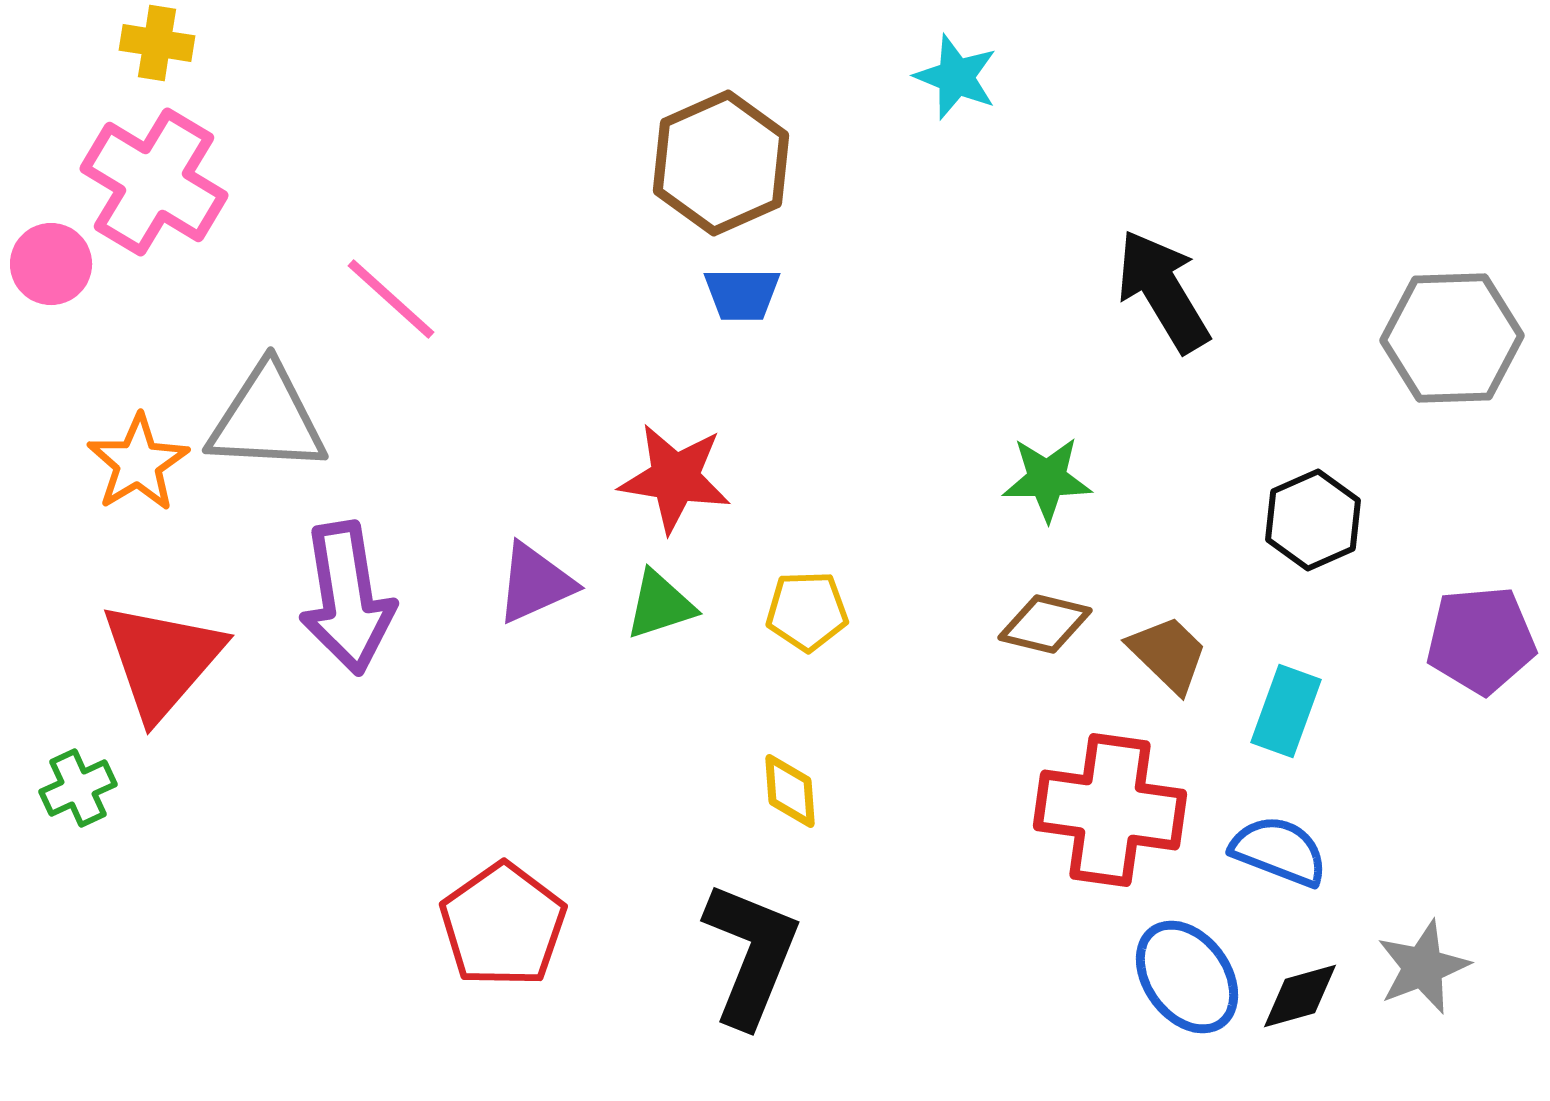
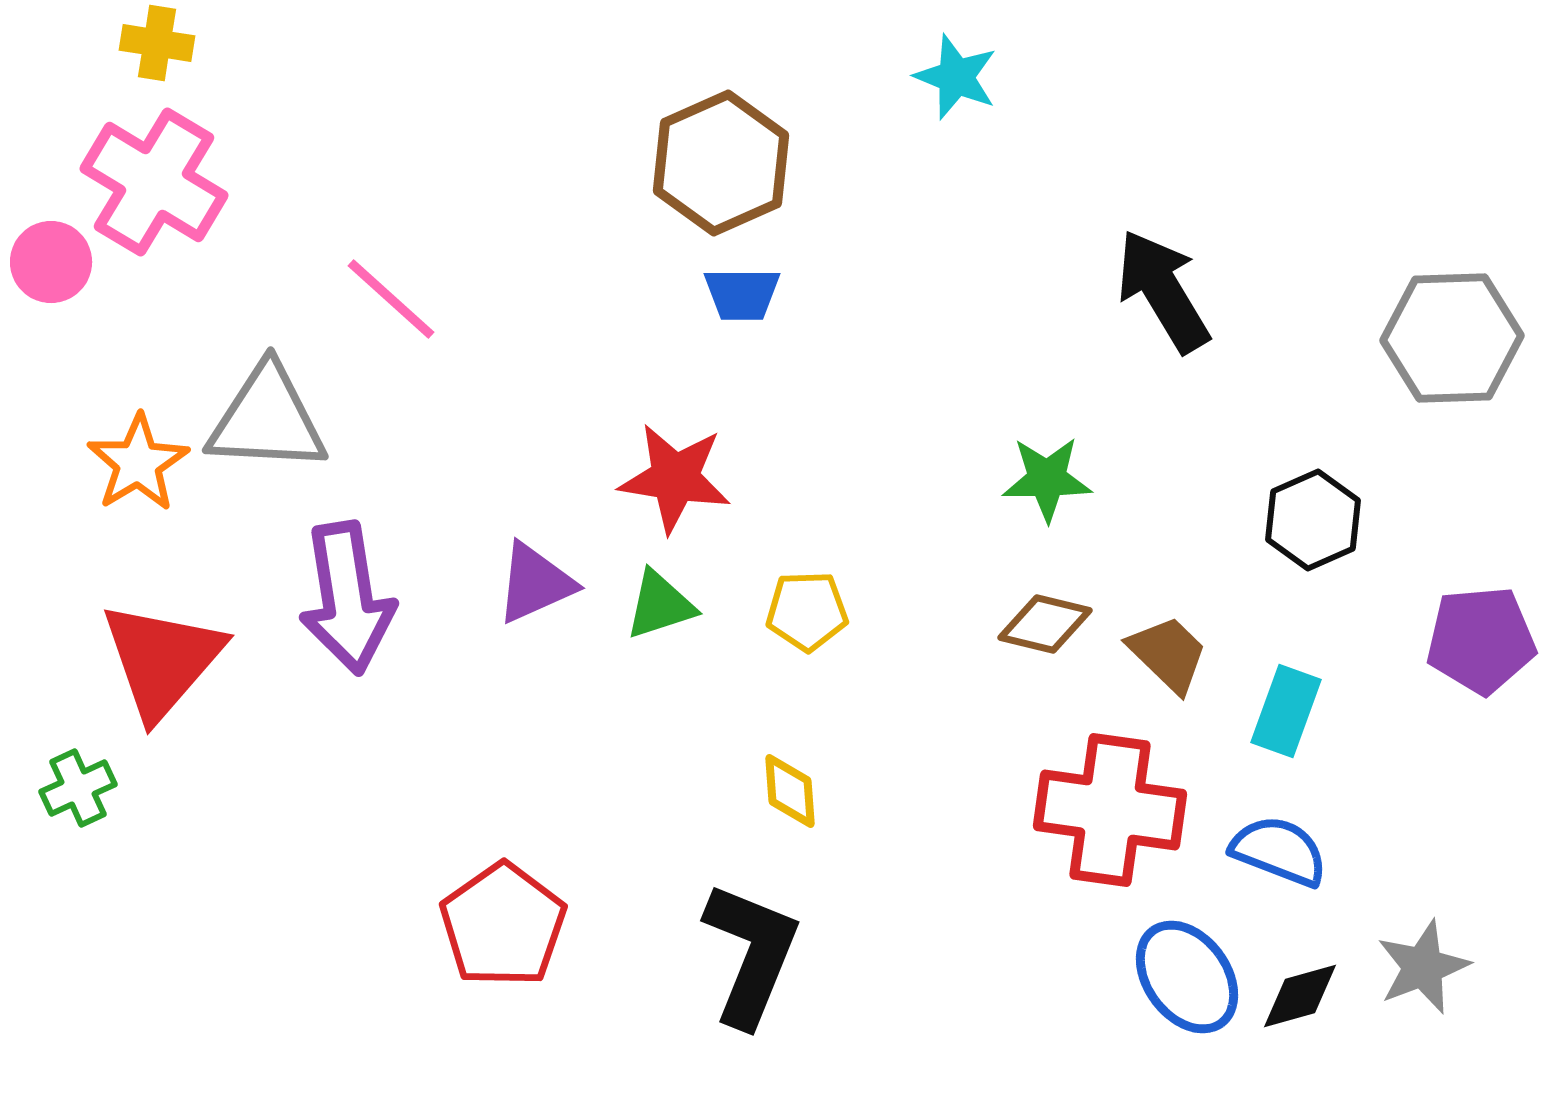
pink circle: moved 2 px up
